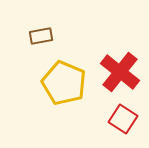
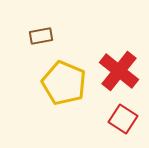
red cross: moved 1 px left, 1 px up
